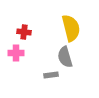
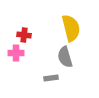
red cross: moved 3 px down
gray rectangle: moved 3 px down
